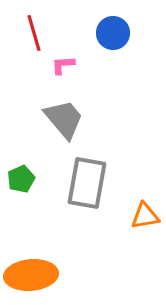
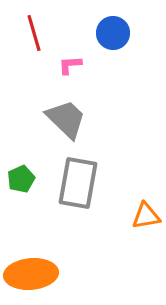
pink L-shape: moved 7 px right
gray trapezoid: moved 2 px right; rotated 6 degrees counterclockwise
gray rectangle: moved 9 px left
orange triangle: moved 1 px right
orange ellipse: moved 1 px up
